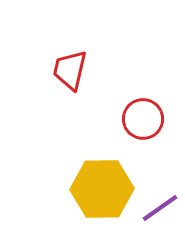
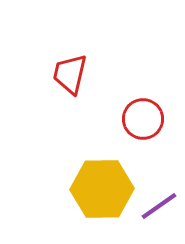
red trapezoid: moved 4 px down
purple line: moved 1 px left, 2 px up
